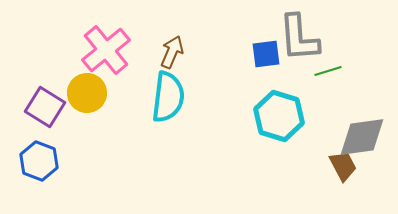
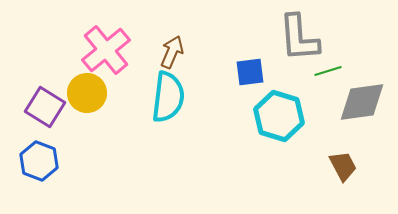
blue square: moved 16 px left, 18 px down
gray diamond: moved 35 px up
